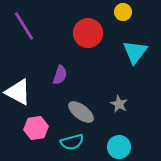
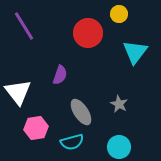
yellow circle: moved 4 px left, 2 px down
white triangle: rotated 24 degrees clockwise
gray ellipse: rotated 20 degrees clockwise
